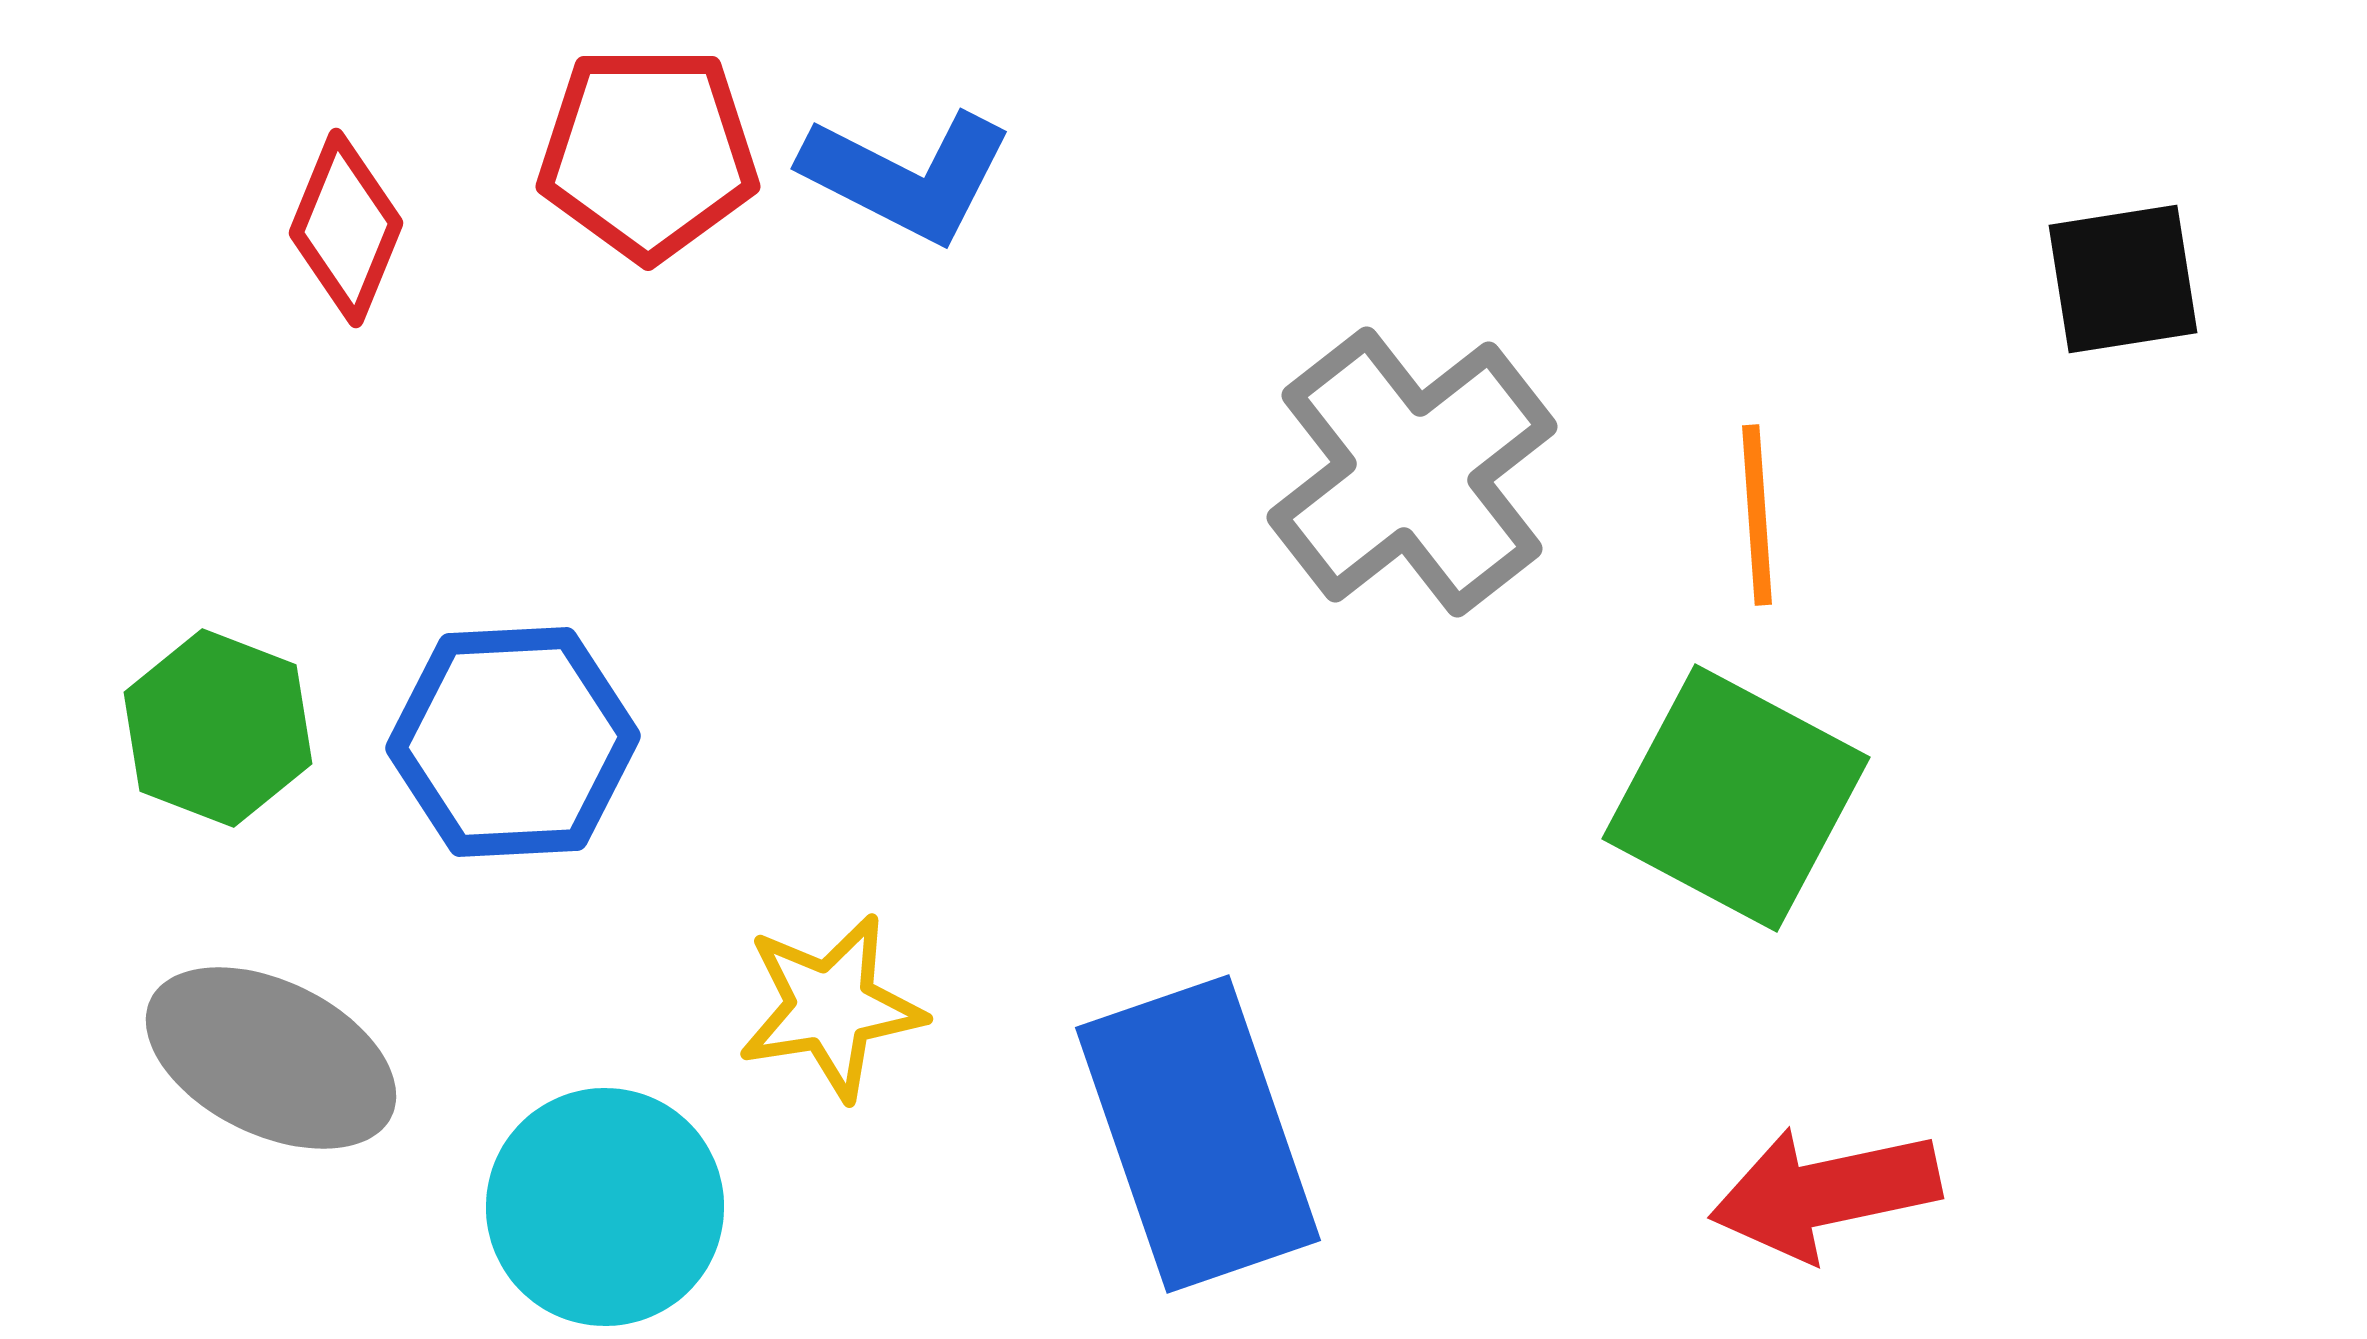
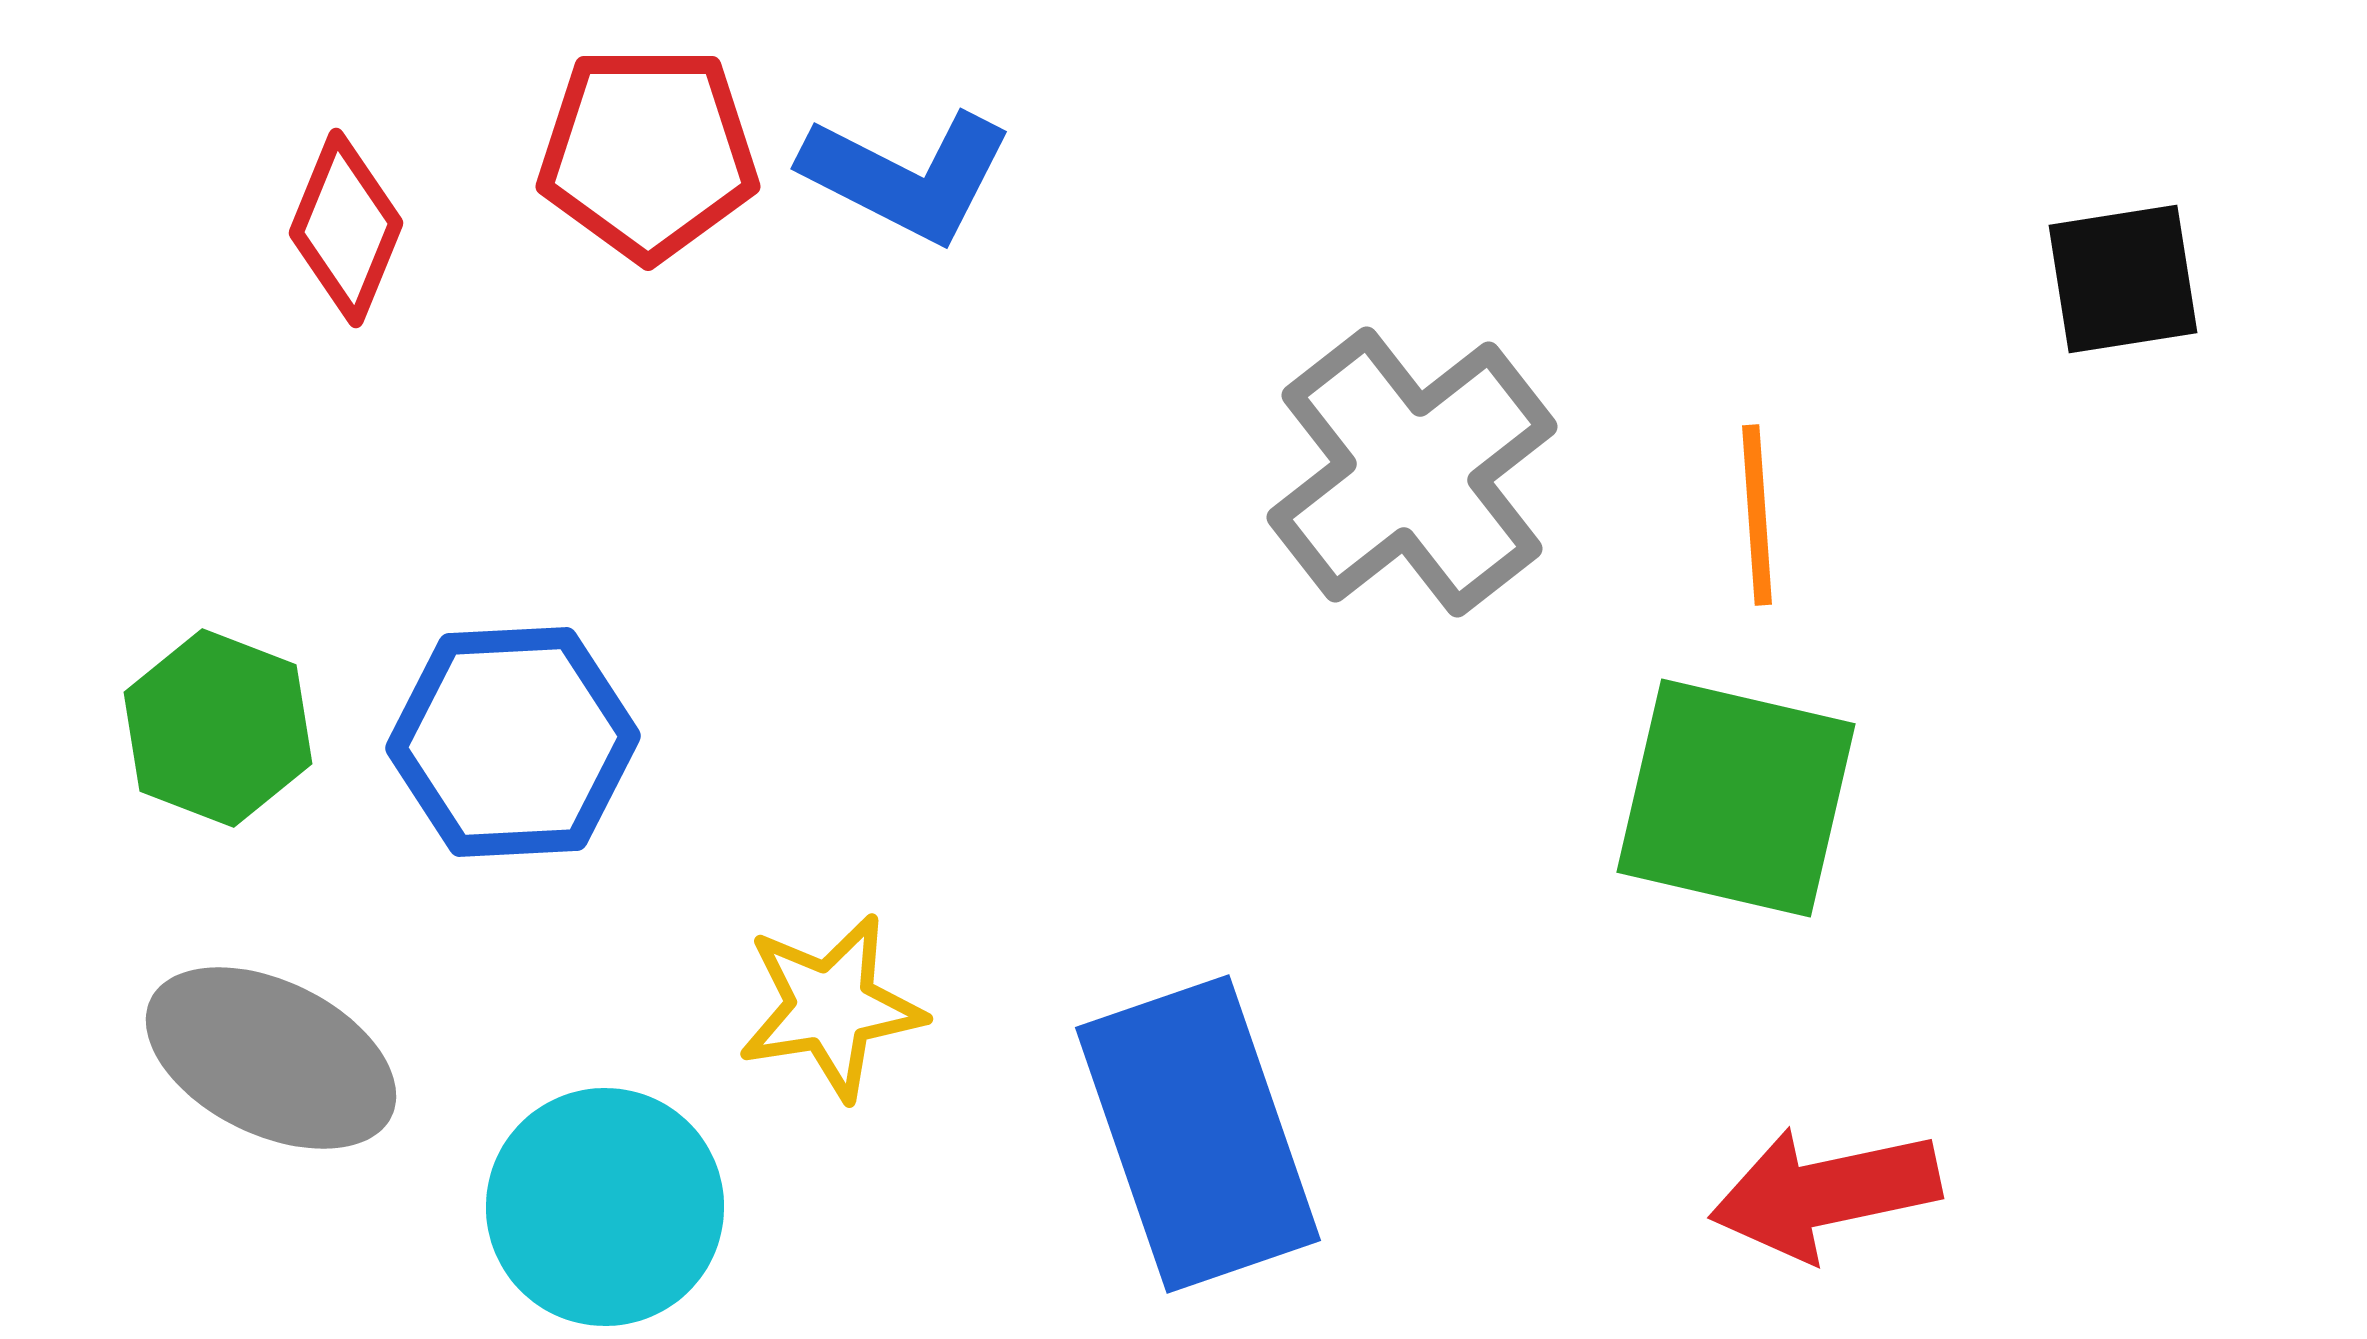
green square: rotated 15 degrees counterclockwise
